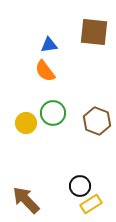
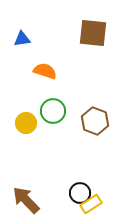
brown square: moved 1 px left, 1 px down
blue triangle: moved 27 px left, 6 px up
orange semicircle: rotated 145 degrees clockwise
green circle: moved 2 px up
brown hexagon: moved 2 px left
black circle: moved 7 px down
